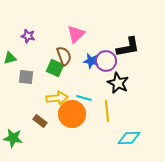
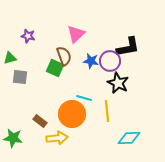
purple circle: moved 4 px right
gray square: moved 6 px left
yellow arrow: moved 40 px down
